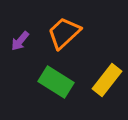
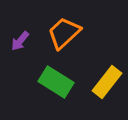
yellow rectangle: moved 2 px down
